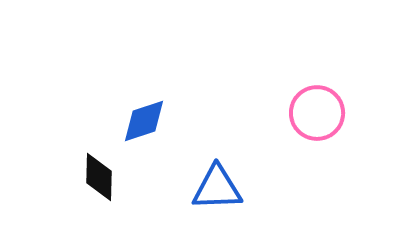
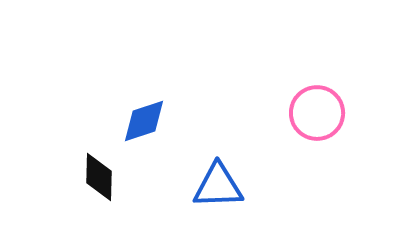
blue triangle: moved 1 px right, 2 px up
